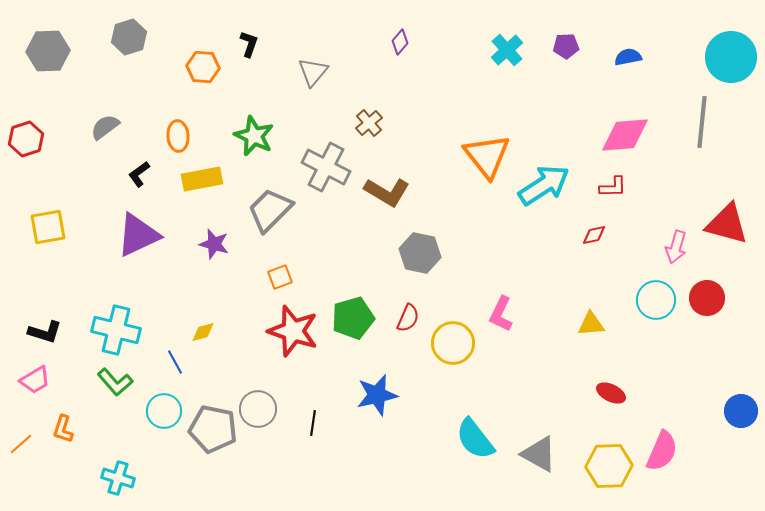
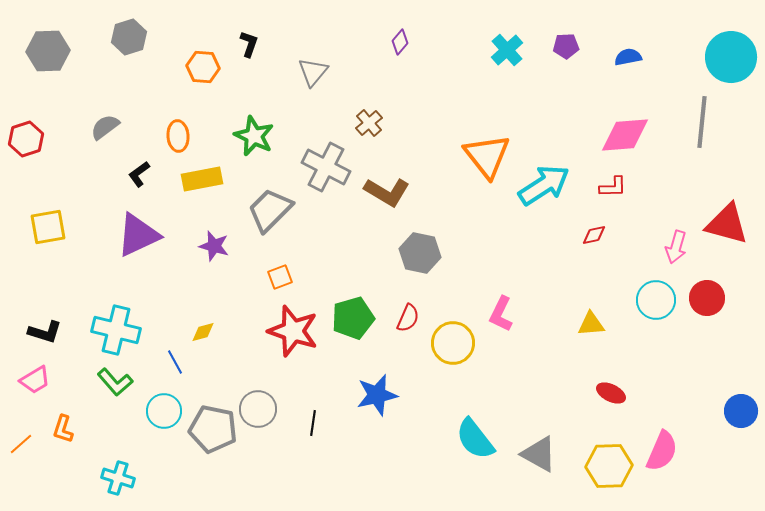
purple star at (214, 244): moved 2 px down
